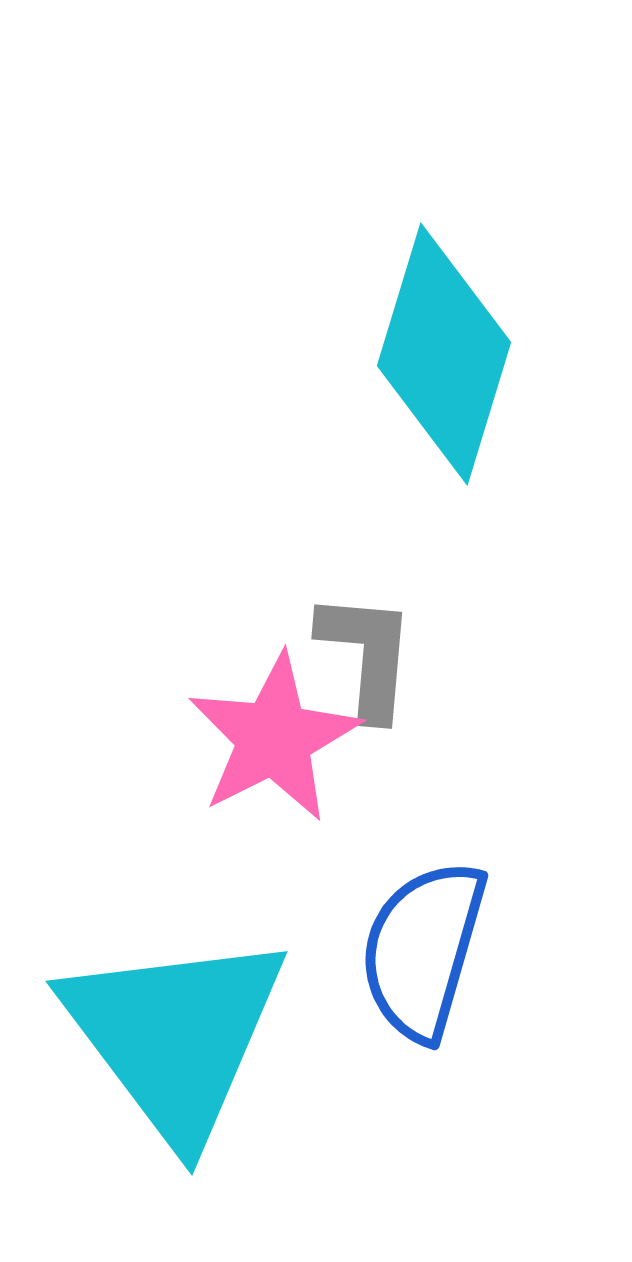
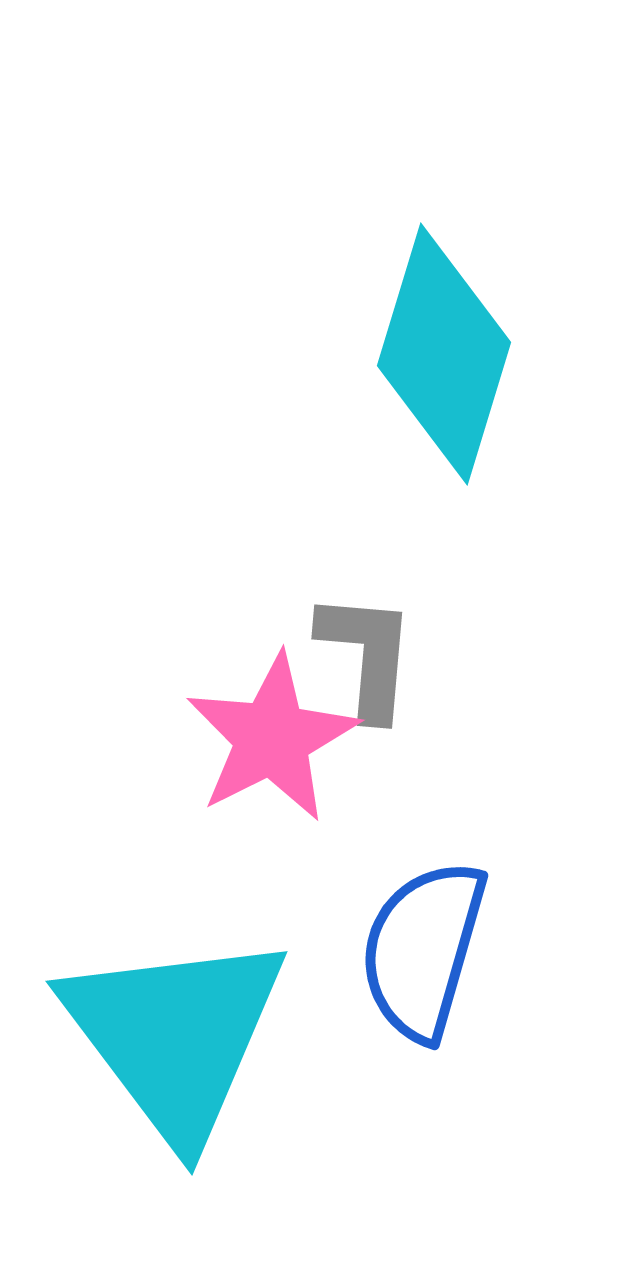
pink star: moved 2 px left
